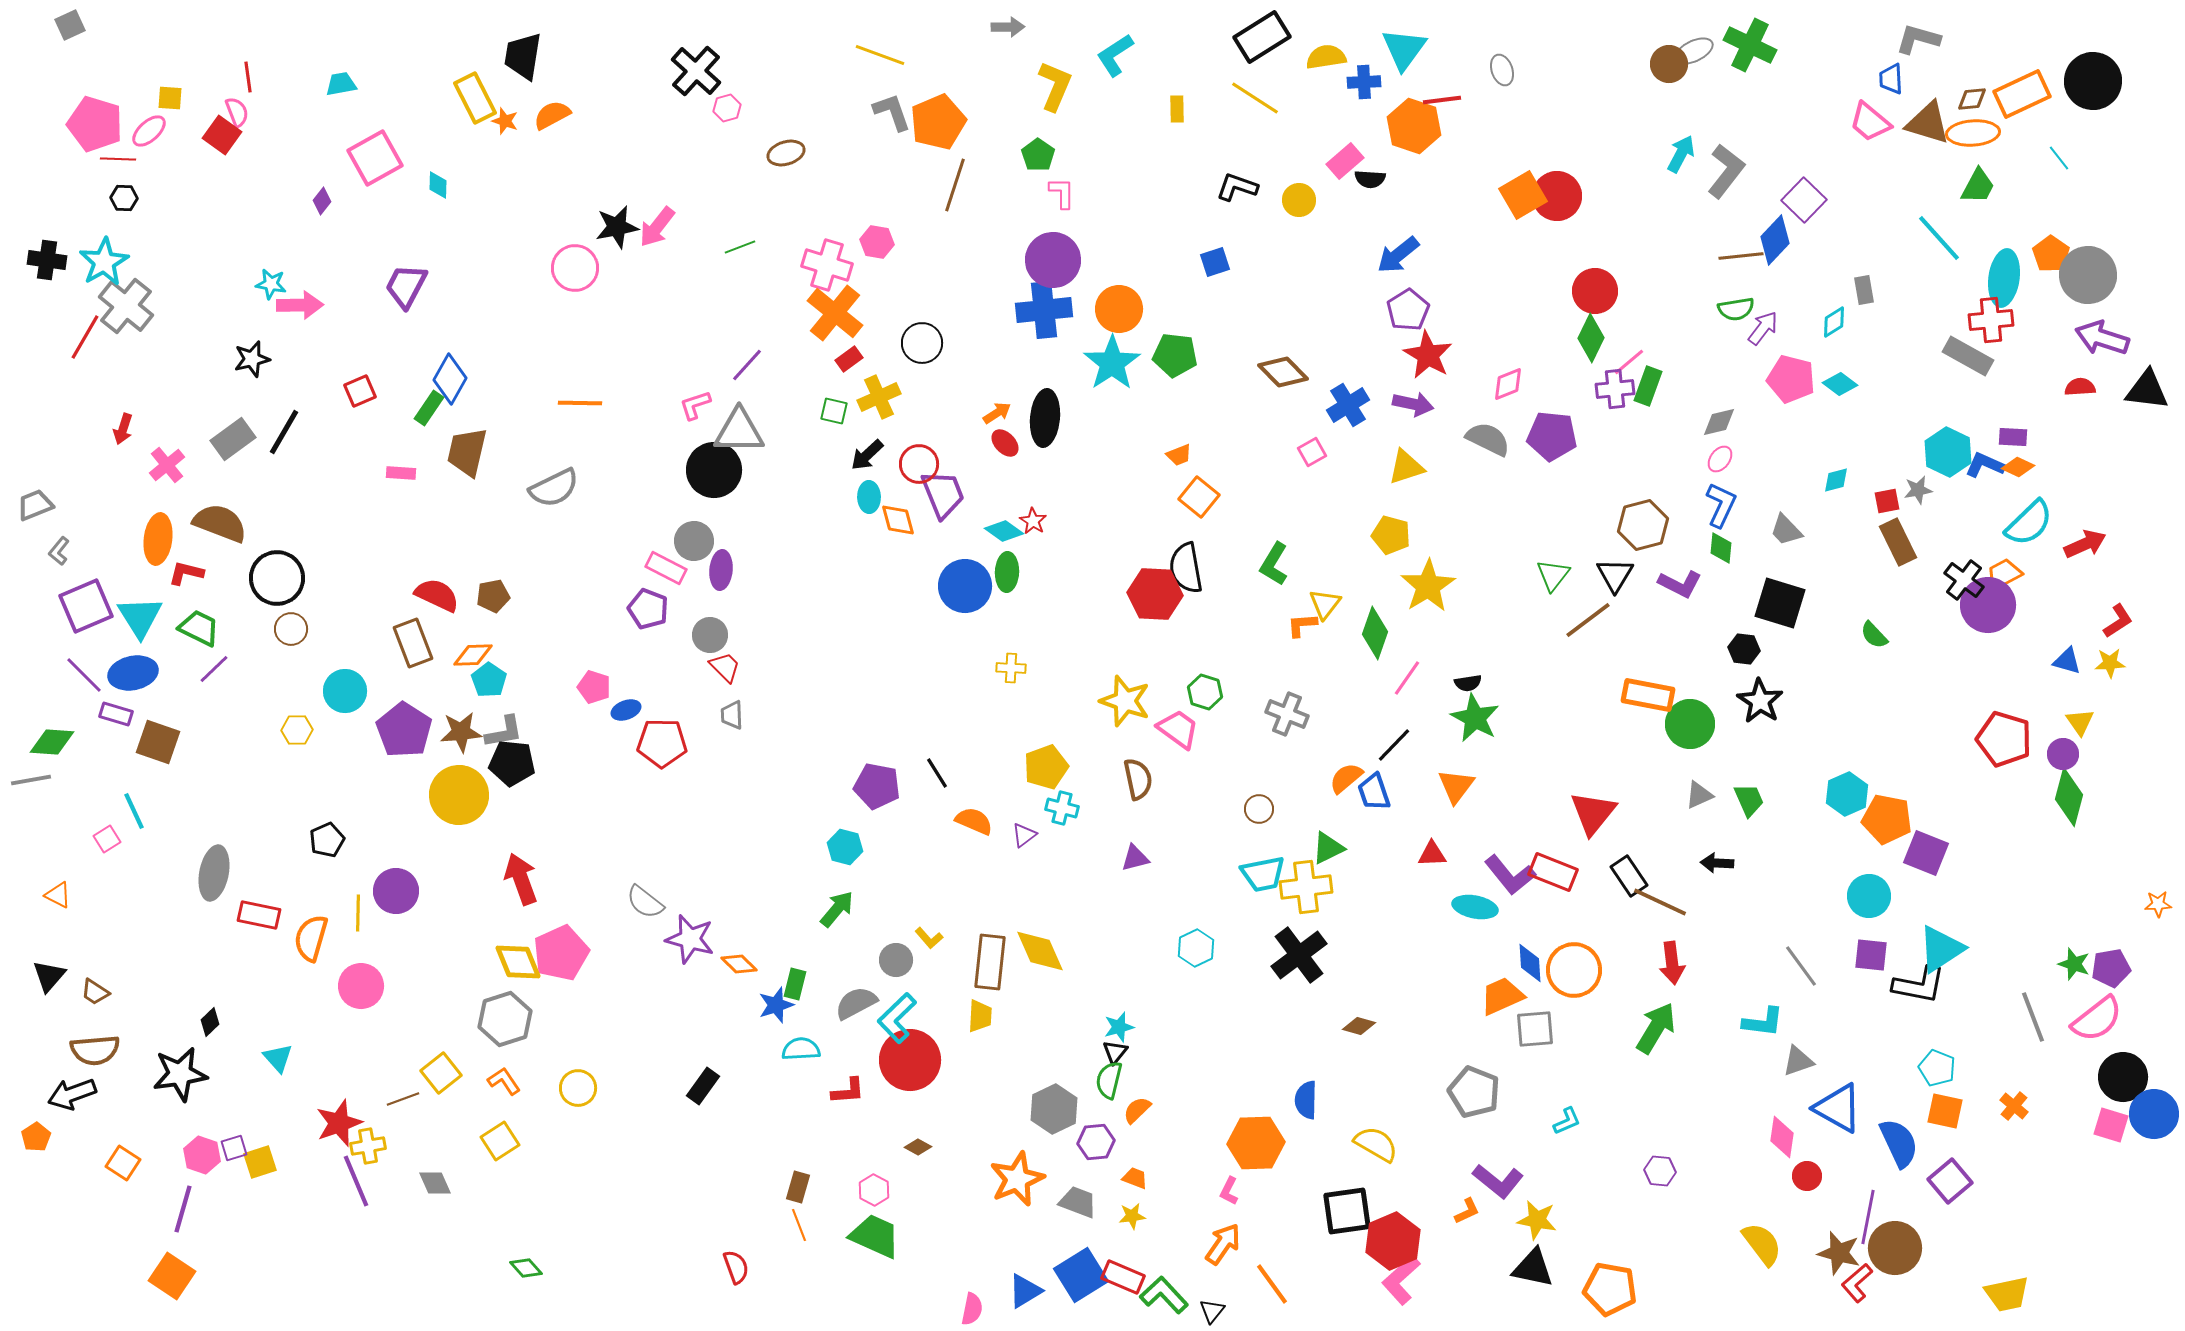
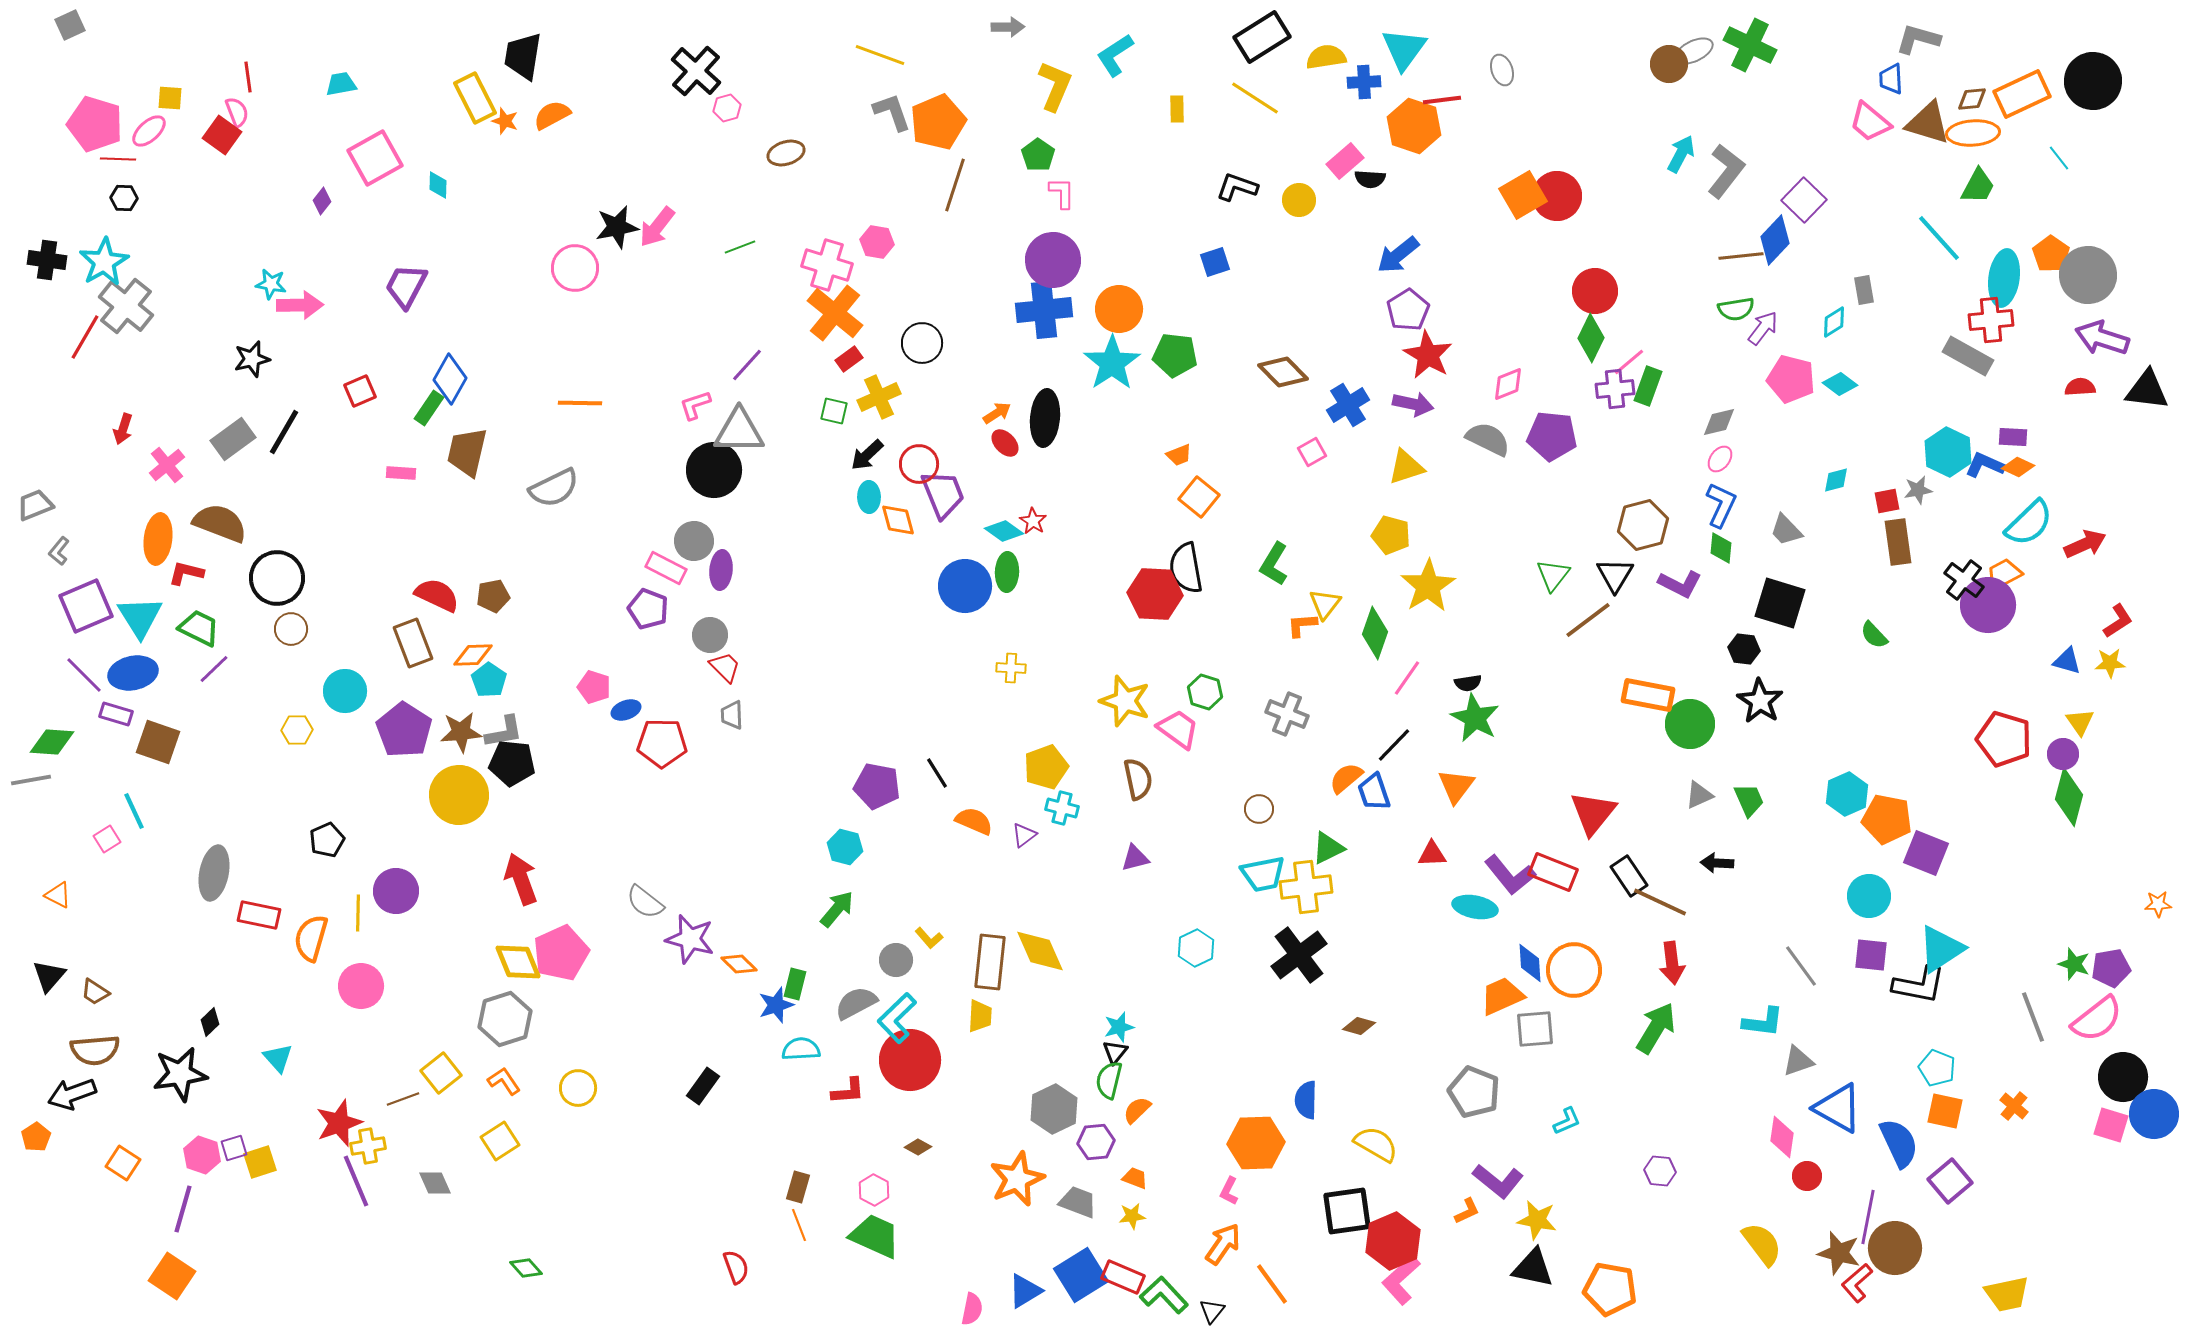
brown rectangle at (1898, 542): rotated 18 degrees clockwise
